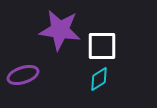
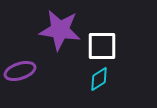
purple ellipse: moved 3 px left, 4 px up
